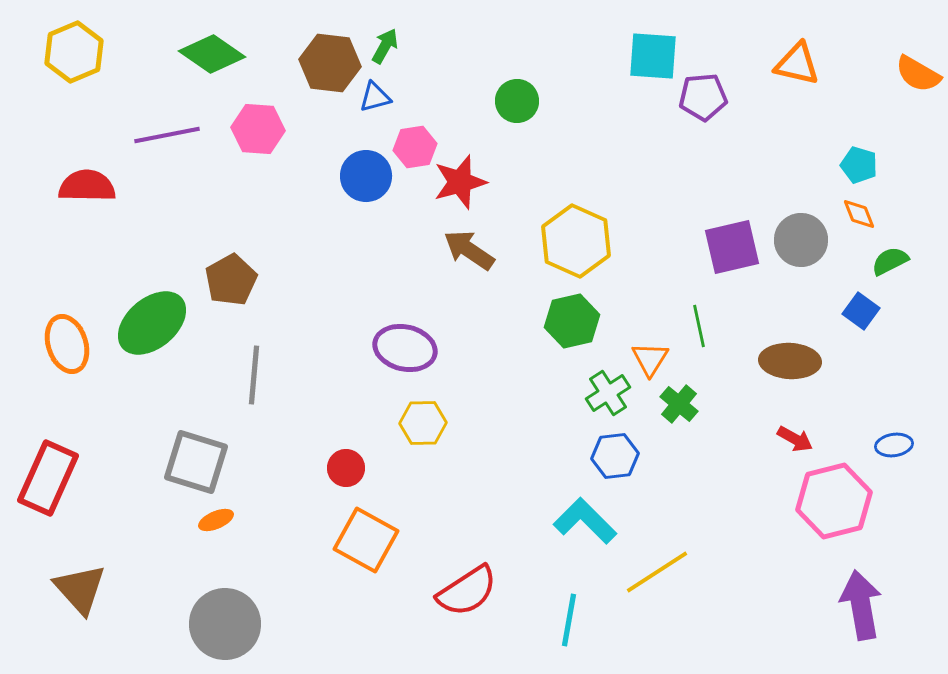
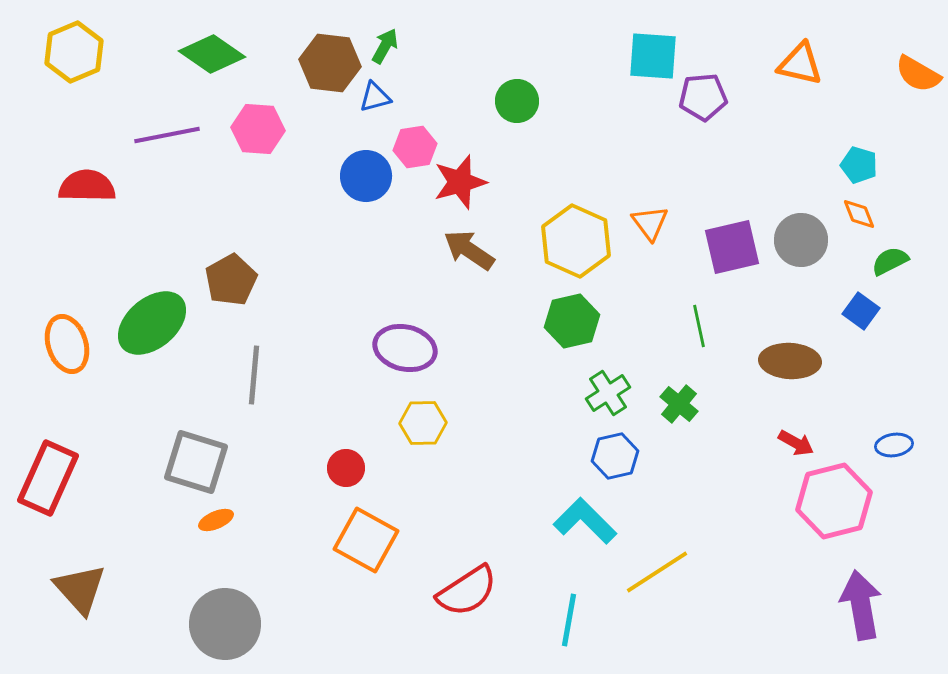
orange triangle at (797, 64): moved 3 px right
orange triangle at (650, 359): moved 136 px up; rotated 9 degrees counterclockwise
red arrow at (795, 439): moved 1 px right, 4 px down
blue hexagon at (615, 456): rotated 6 degrees counterclockwise
